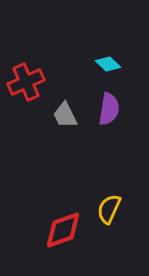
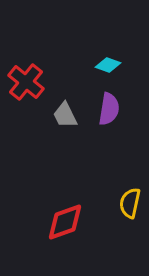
cyan diamond: moved 1 px down; rotated 25 degrees counterclockwise
red cross: rotated 27 degrees counterclockwise
yellow semicircle: moved 21 px right, 6 px up; rotated 12 degrees counterclockwise
red diamond: moved 2 px right, 8 px up
